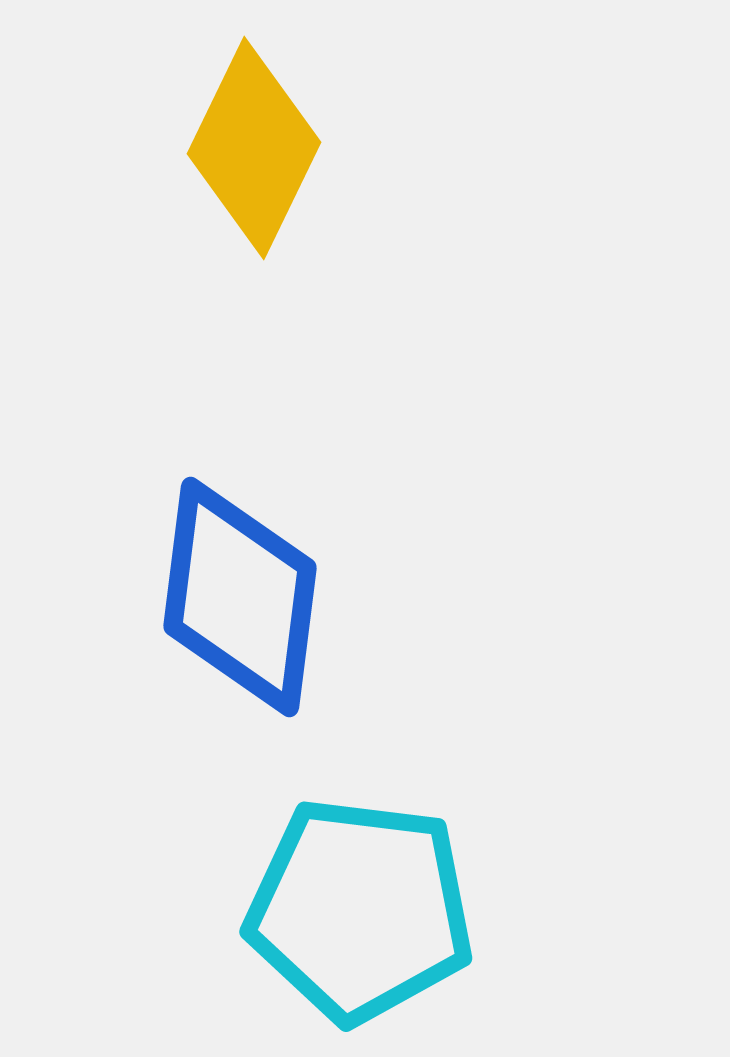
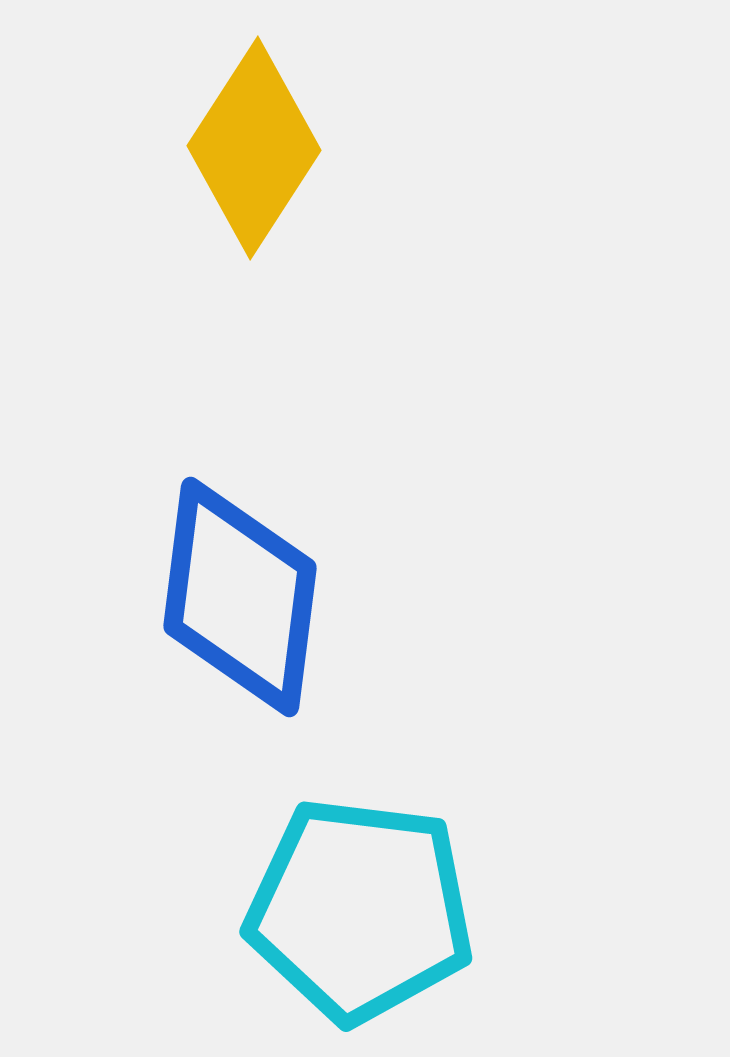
yellow diamond: rotated 7 degrees clockwise
